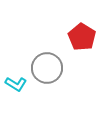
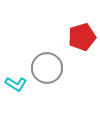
red pentagon: rotated 24 degrees clockwise
